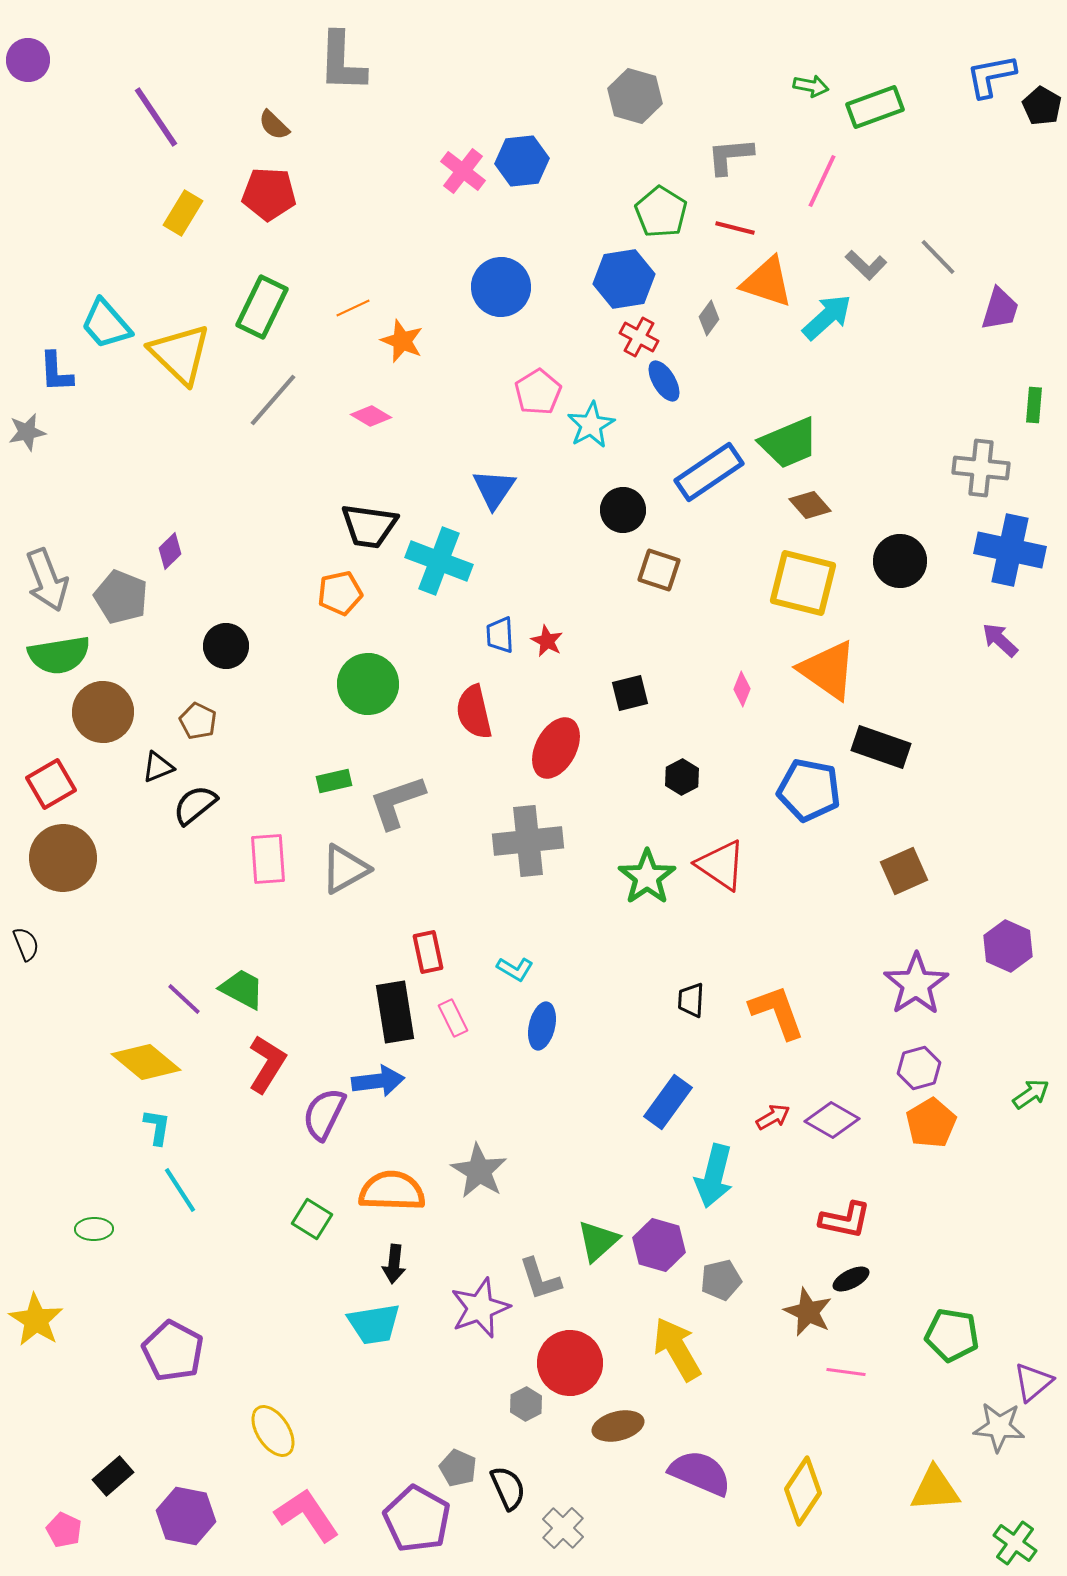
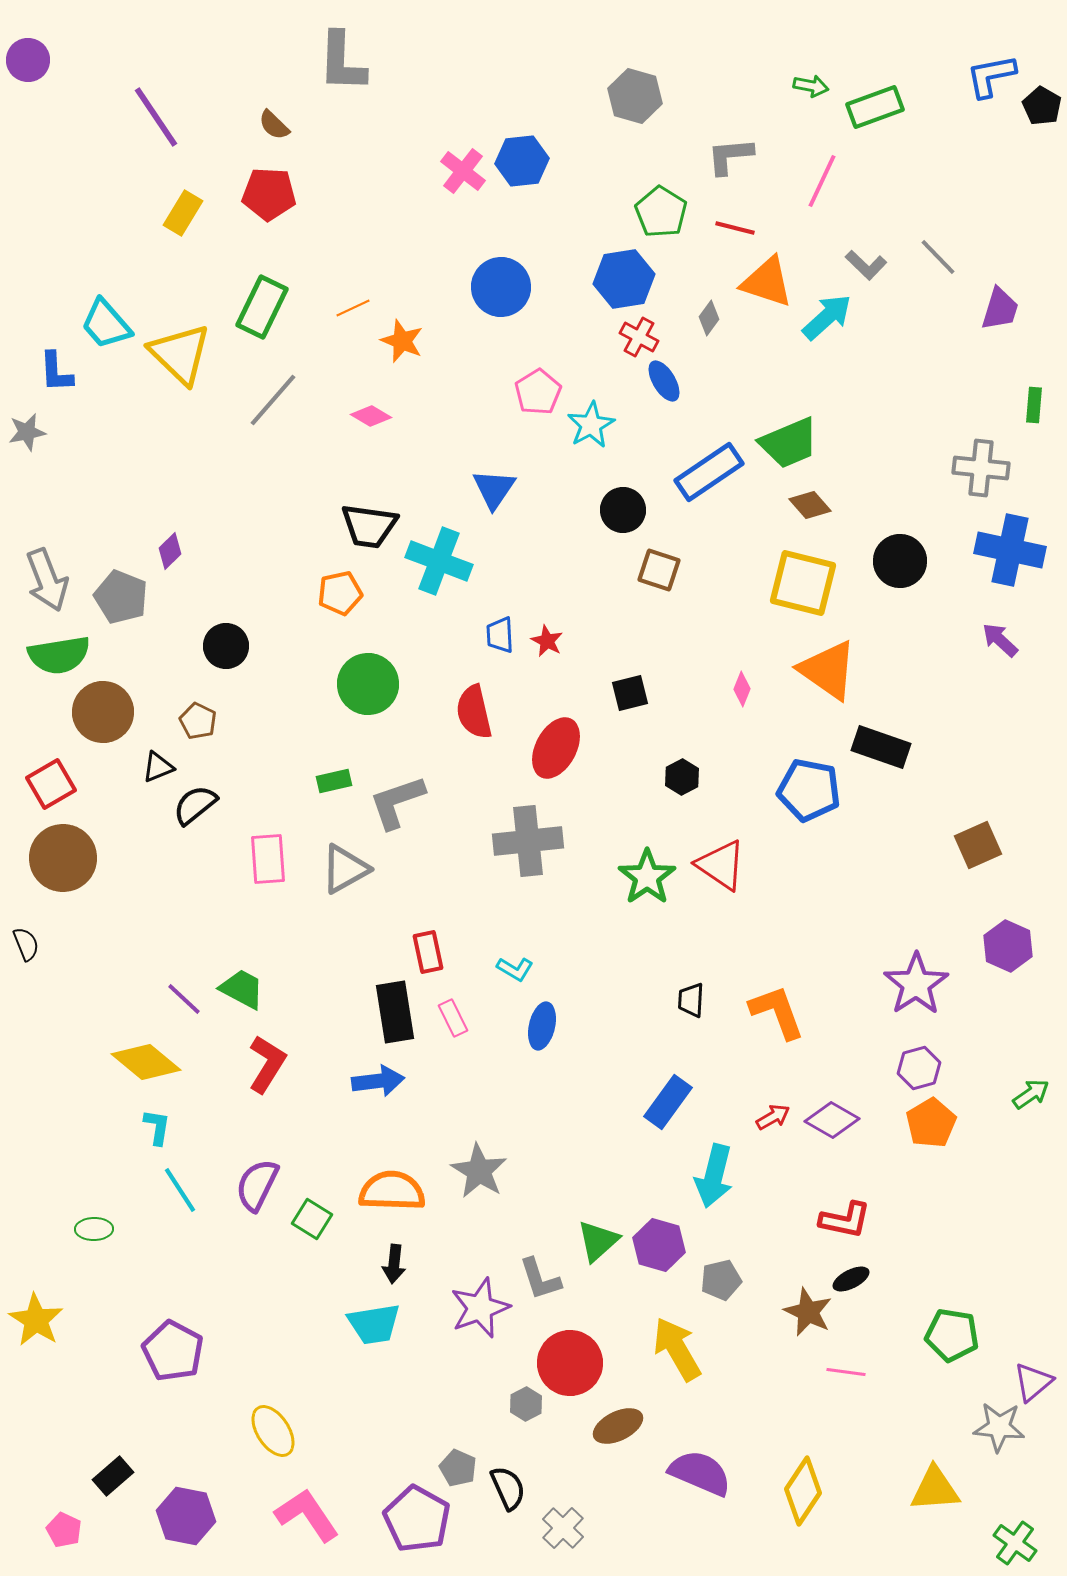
brown square at (904, 871): moved 74 px right, 26 px up
purple semicircle at (324, 1114): moved 67 px left, 71 px down
brown ellipse at (618, 1426): rotated 12 degrees counterclockwise
